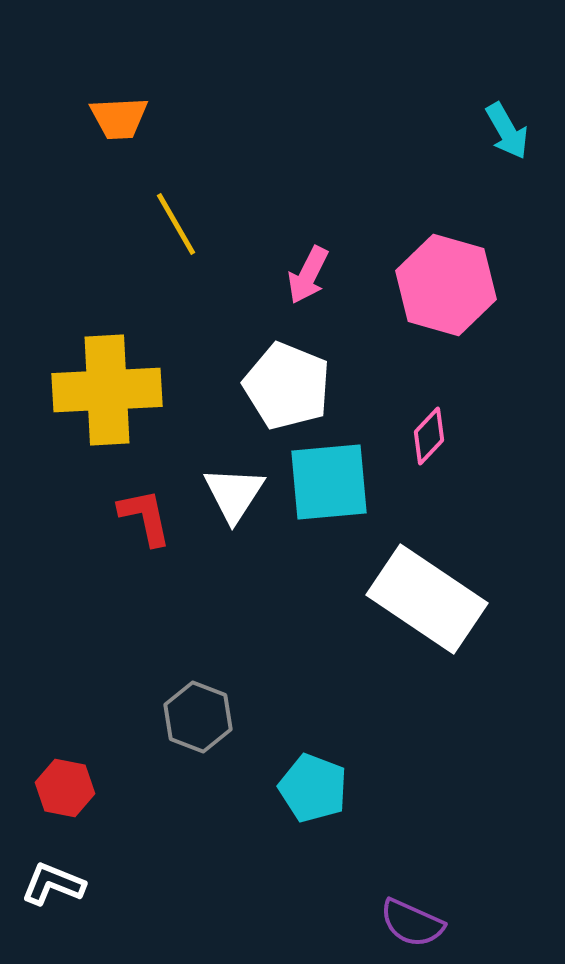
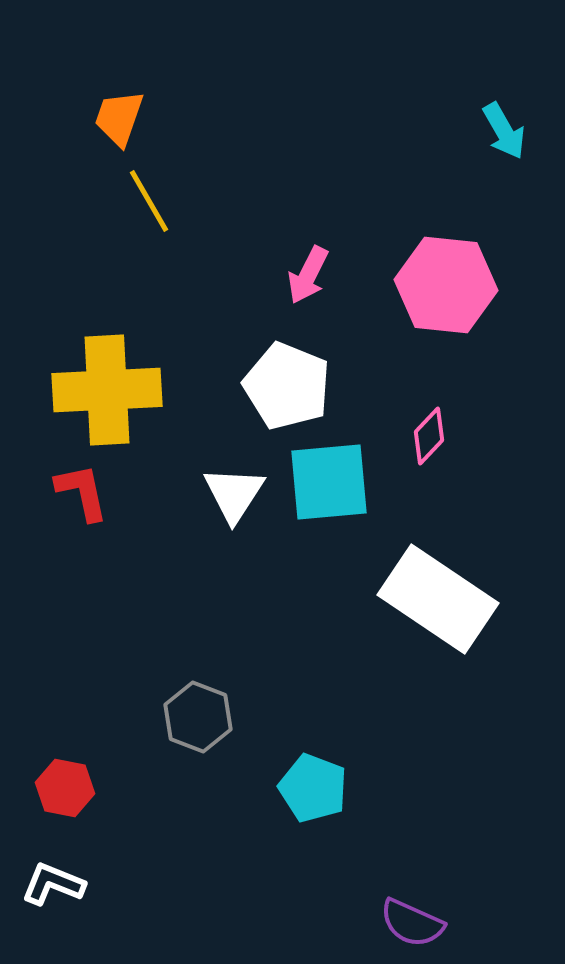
orange trapezoid: rotated 112 degrees clockwise
cyan arrow: moved 3 px left
yellow line: moved 27 px left, 23 px up
pink hexagon: rotated 10 degrees counterclockwise
red L-shape: moved 63 px left, 25 px up
white rectangle: moved 11 px right
